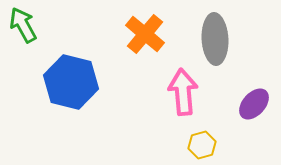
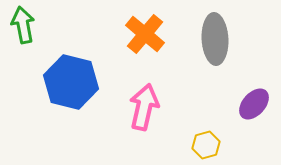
green arrow: rotated 18 degrees clockwise
pink arrow: moved 39 px left, 15 px down; rotated 18 degrees clockwise
yellow hexagon: moved 4 px right
